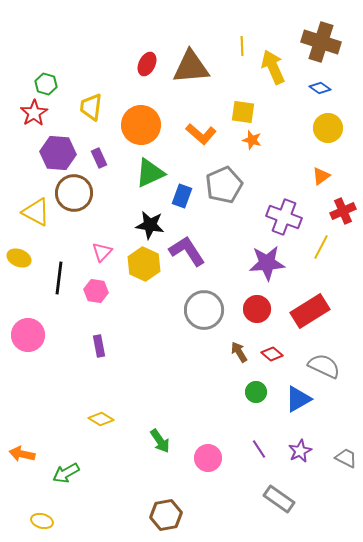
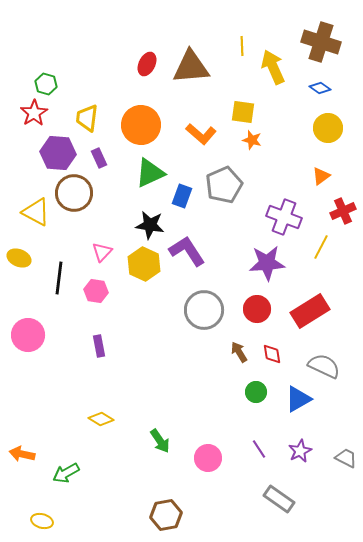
yellow trapezoid at (91, 107): moved 4 px left, 11 px down
red diamond at (272, 354): rotated 40 degrees clockwise
